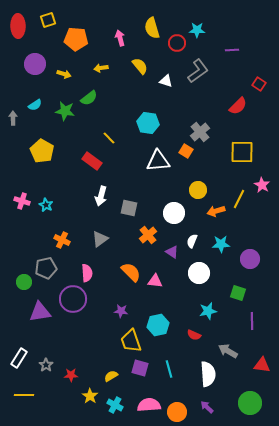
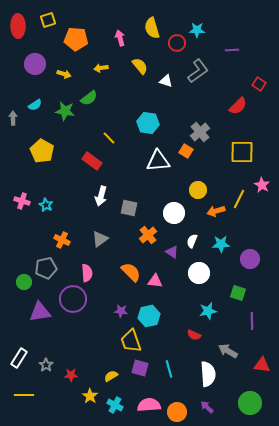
cyan hexagon at (158, 325): moved 9 px left, 9 px up
